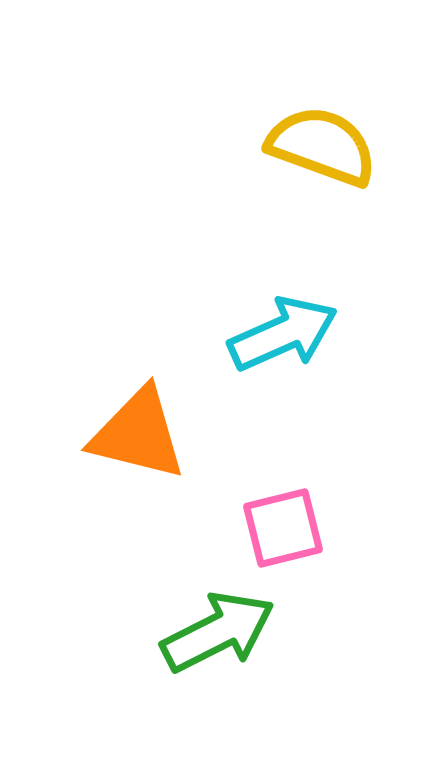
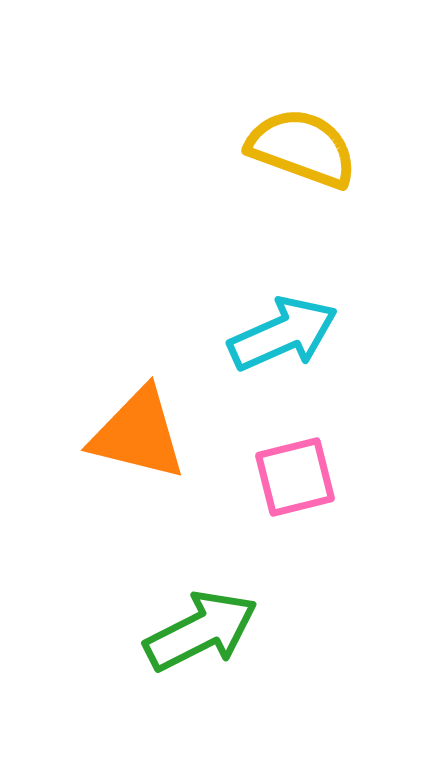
yellow semicircle: moved 20 px left, 2 px down
pink square: moved 12 px right, 51 px up
green arrow: moved 17 px left, 1 px up
